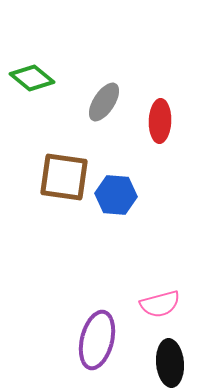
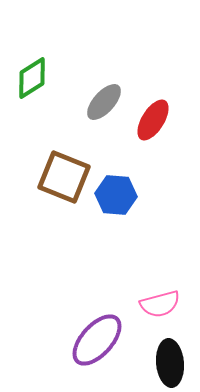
green diamond: rotated 72 degrees counterclockwise
gray ellipse: rotated 9 degrees clockwise
red ellipse: moved 7 px left, 1 px up; rotated 30 degrees clockwise
brown square: rotated 14 degrees clockwise
purple ellipse: rotated 28 degrees clockwise
